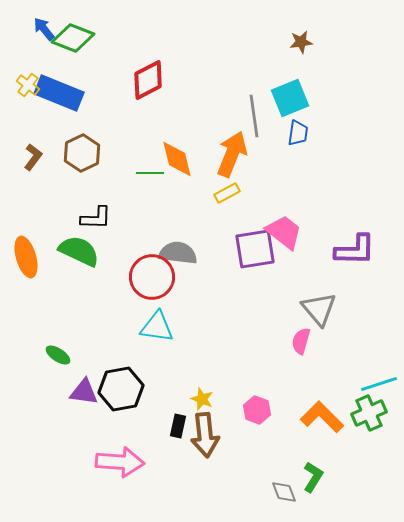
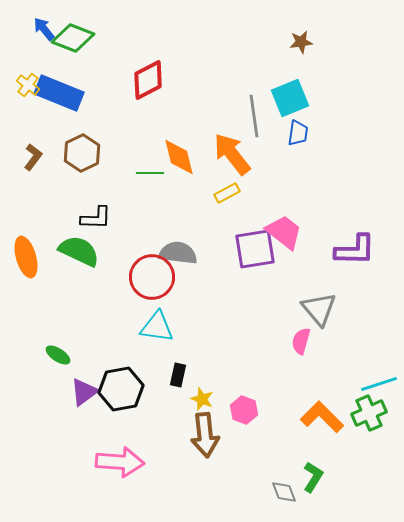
orange arrow: rotated 60 degrees counterclockwise
orange diamond: moved 2 px right, 2 px up
purple triangle: rotated 44 degrees counterclockwise
pink hexagon: moved 13 px left
black rectangle: moved 51 px up
